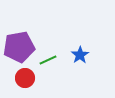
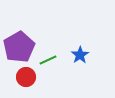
purple pentagon: rotated 20 degrees counterclockwise
red circle: moved 1 px right, 1 px up
